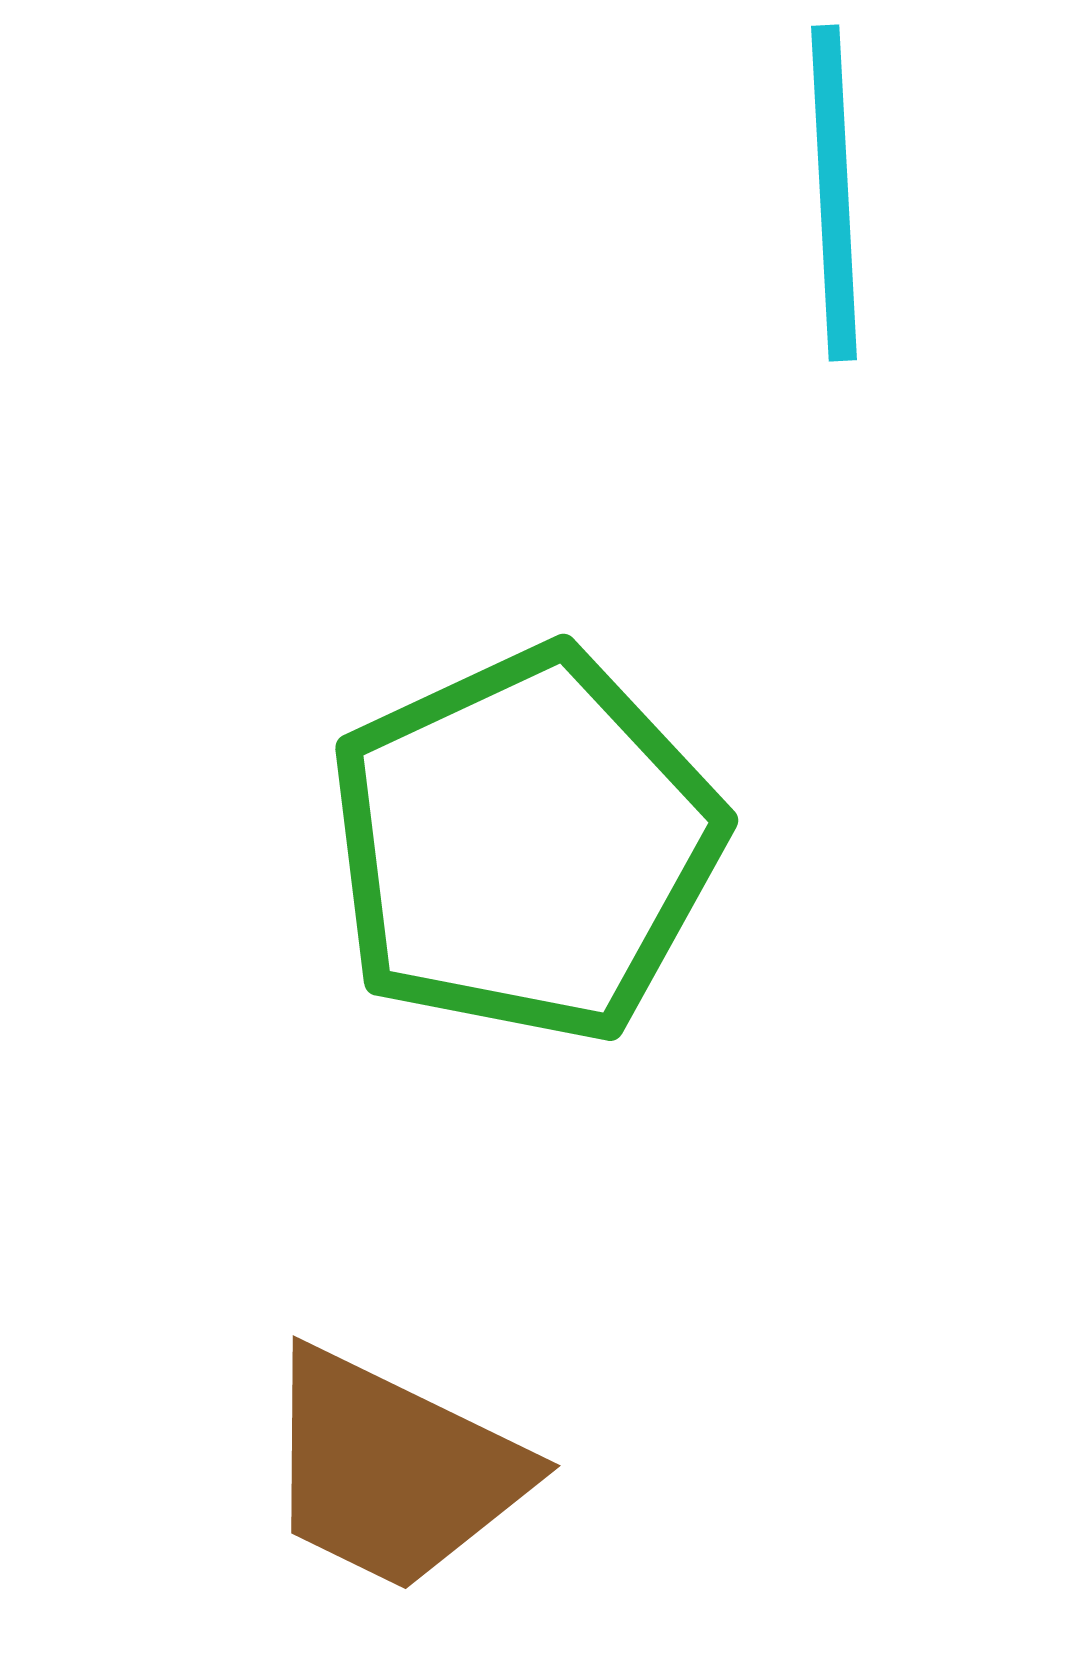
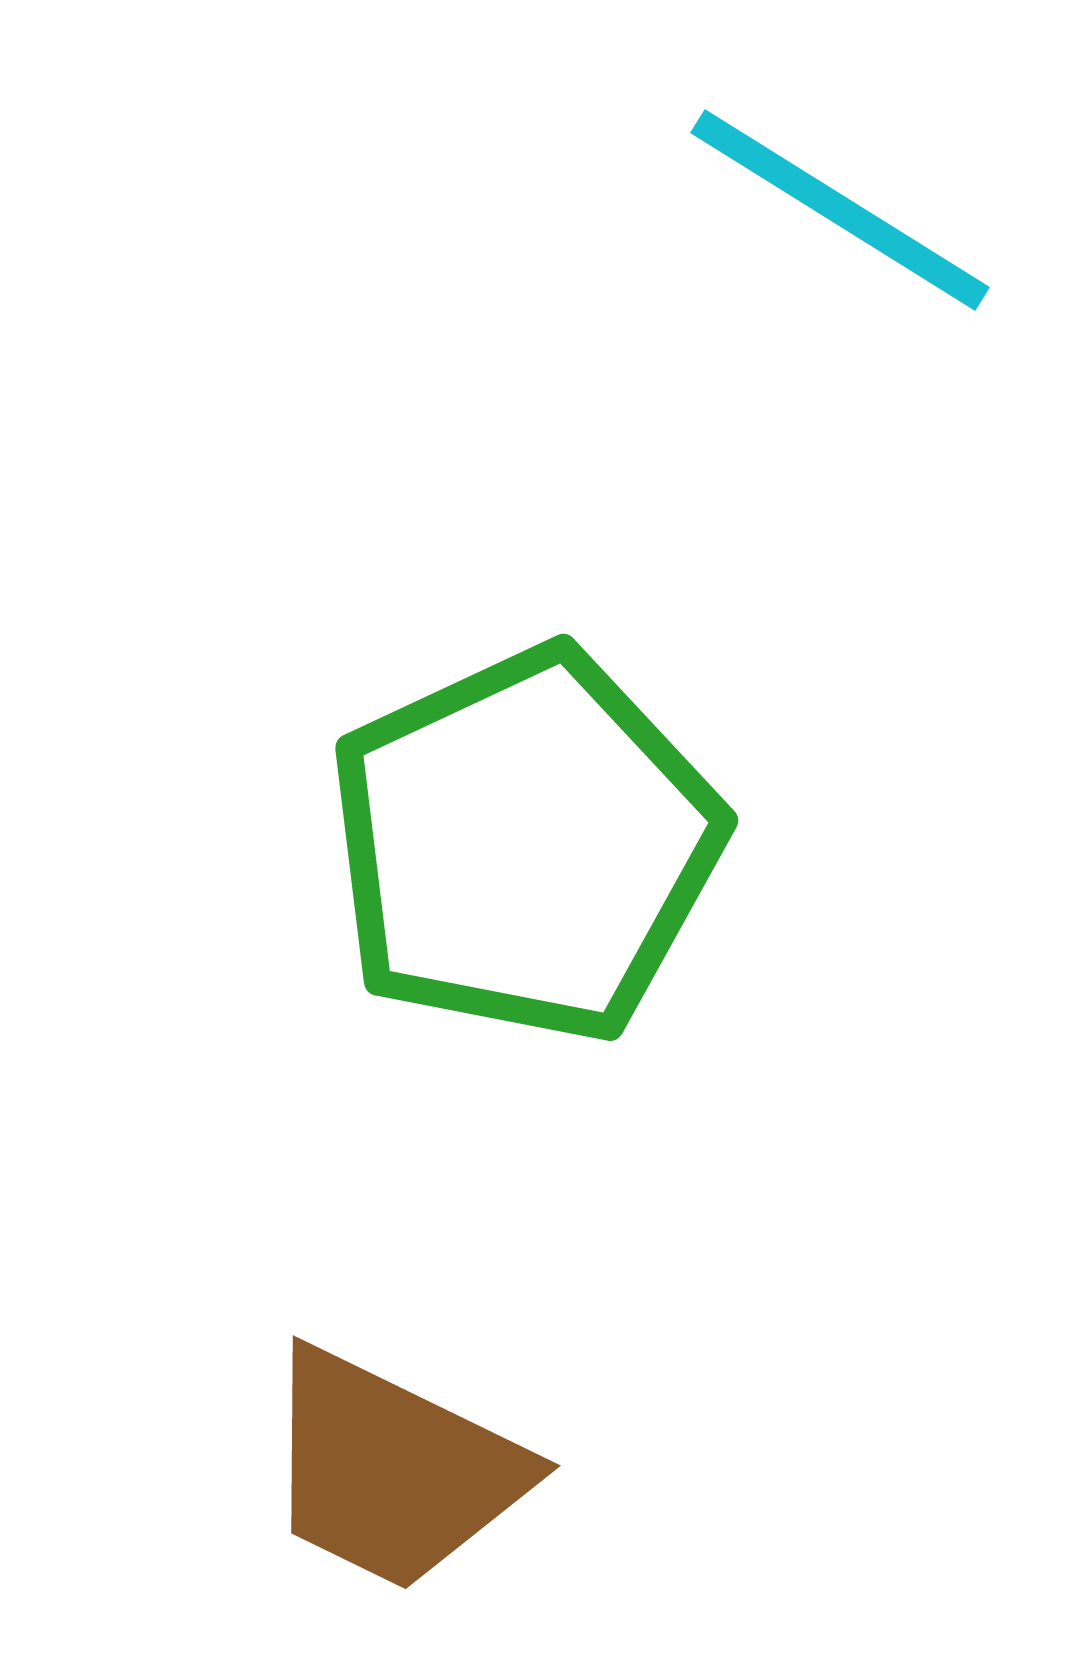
cyan line: moved 6 px right, 17 px down; rotated 55 degrees counterclockwise
